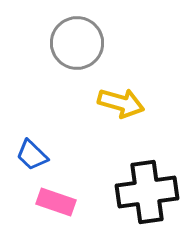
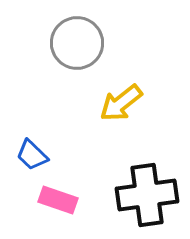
yellow arrow: rotated 126 degrees clockwise
black cross: moved 3 px down
pink rectangle: moved 2 px right, 2 px up
